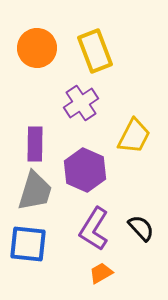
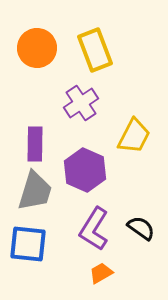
yellow rectangle: moved 1 px up
black semicircle: rotated 12 degrees counterclockwise
